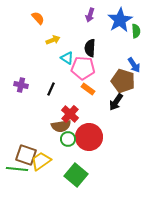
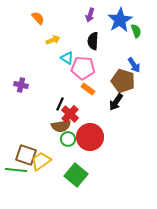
green semicircle: rotated 16 degrees counterclockwise
black semicircle: moved 3 px right, 7 px up
black line: moved 9 px right, 15 px down
red circle: moved 1 px right
green line: moved 1 px left, 1 px down
